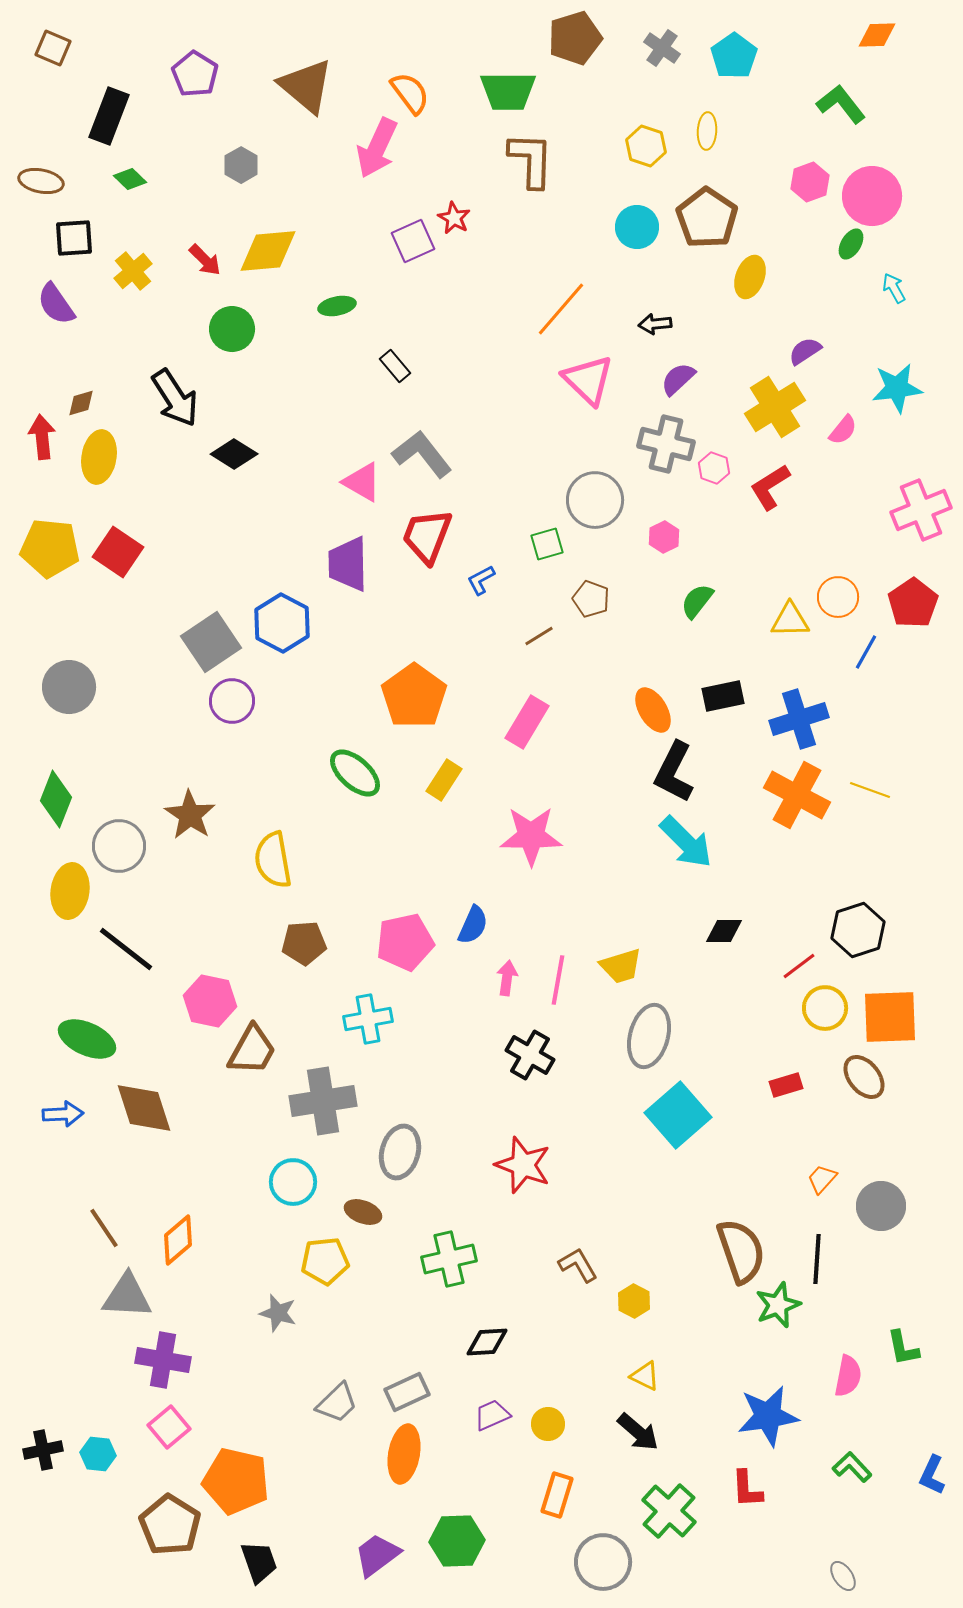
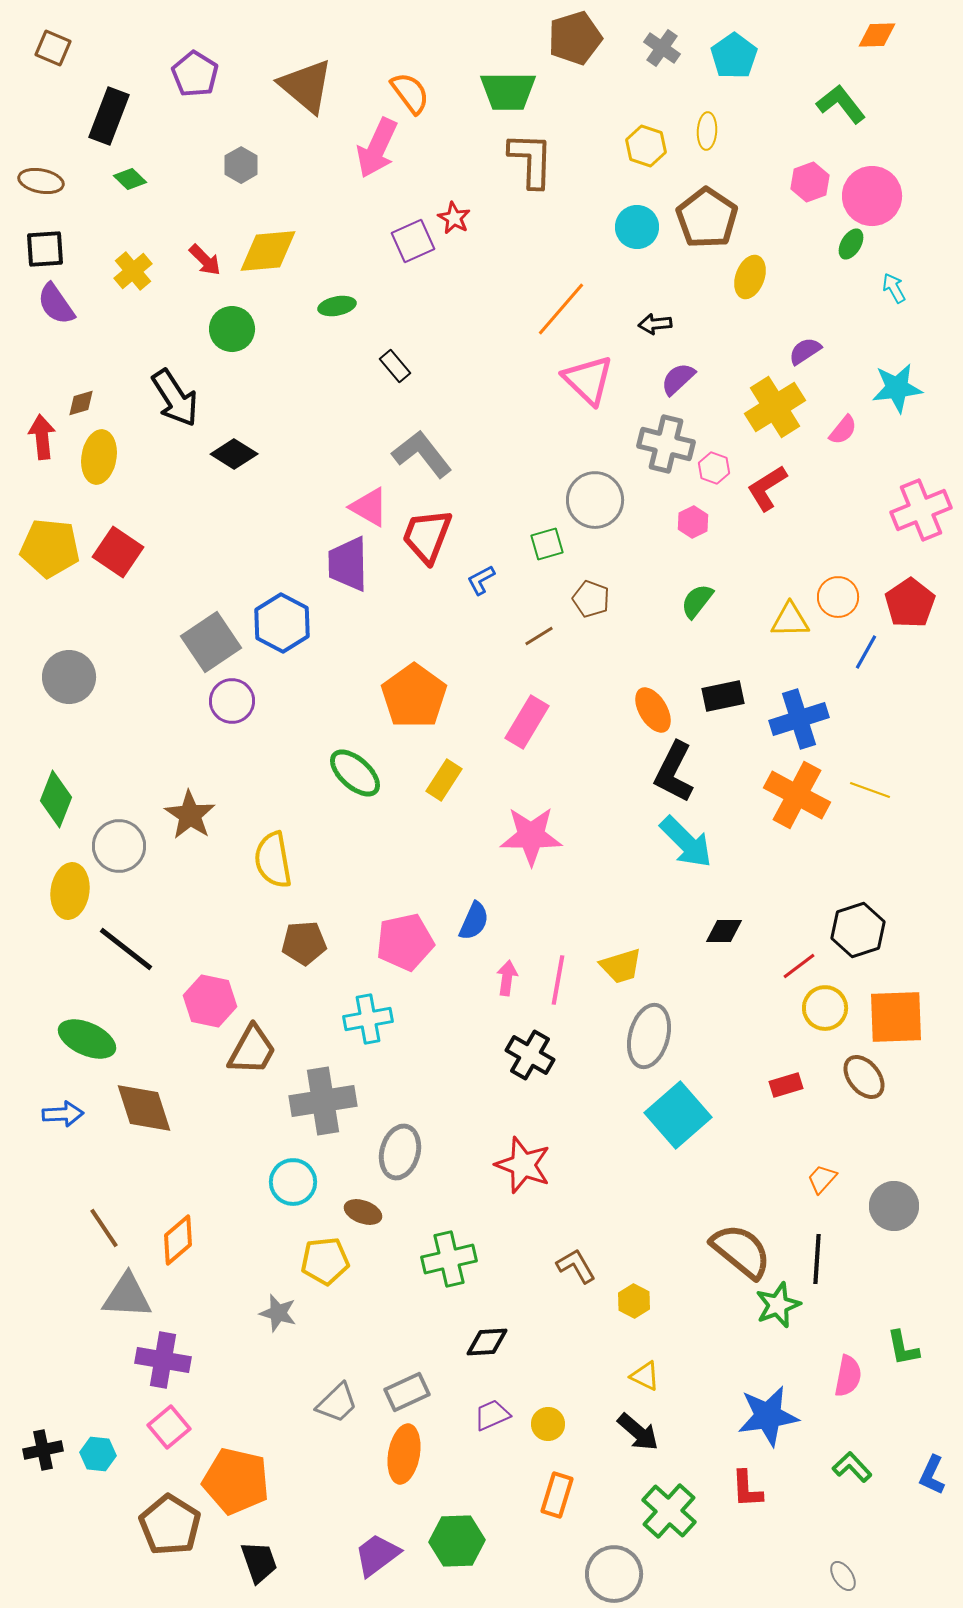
black square at (74, 238): moved 29 px left, 11 px down
pink triangle at (362, 482): moved 7 px right, 25 px down
red L-shape at (770, 487): moved 3 px left, 1 px down
pink hexagon at (664, 537): moved 29 px right, 15 px up
red pentagon at (913, 603): moved 3 px left
gray circle at (69, 687): moved 10 px up
blue semicircle at (473, 925): moved 1 px right, 4 px up
orange square at (890, 1017): moved 6 px right
gray circle at (881, 1206): moved 13 px right
brown semicircle at (741, 1251): rotated 32 degrees counterclockwise
brown L-shape at (578, 1265): moved 2 px left, 1 px down
gray circle at (603, 1562): moved 11 px right, 12 px down
